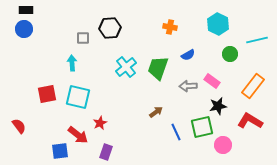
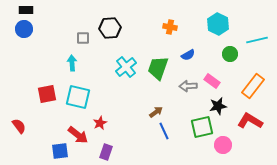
blue line: moved 12 px left, 1 px up
